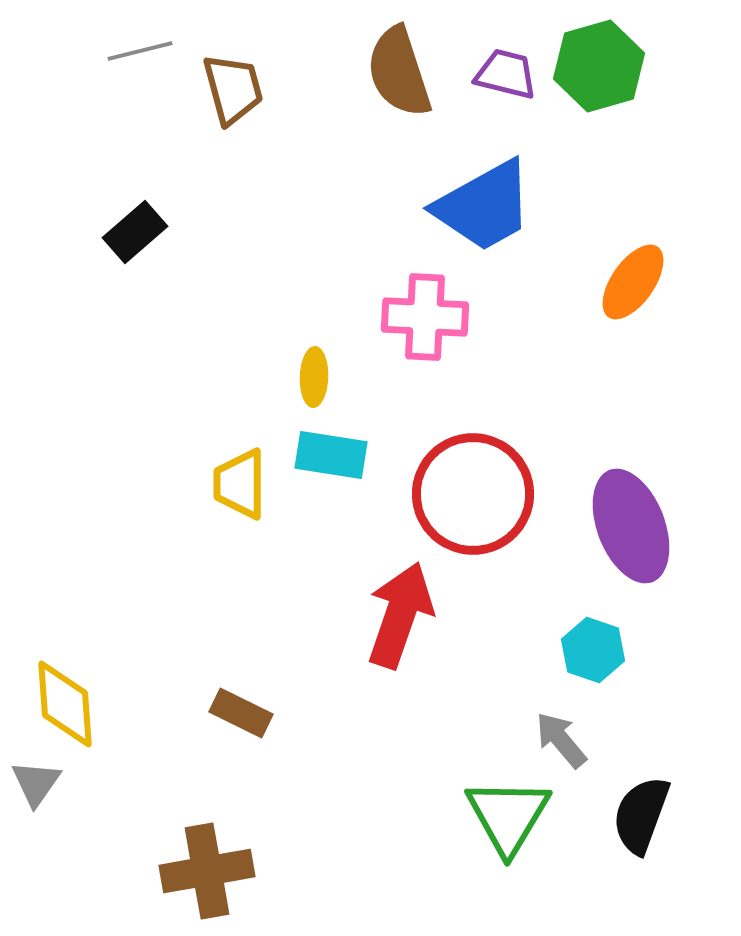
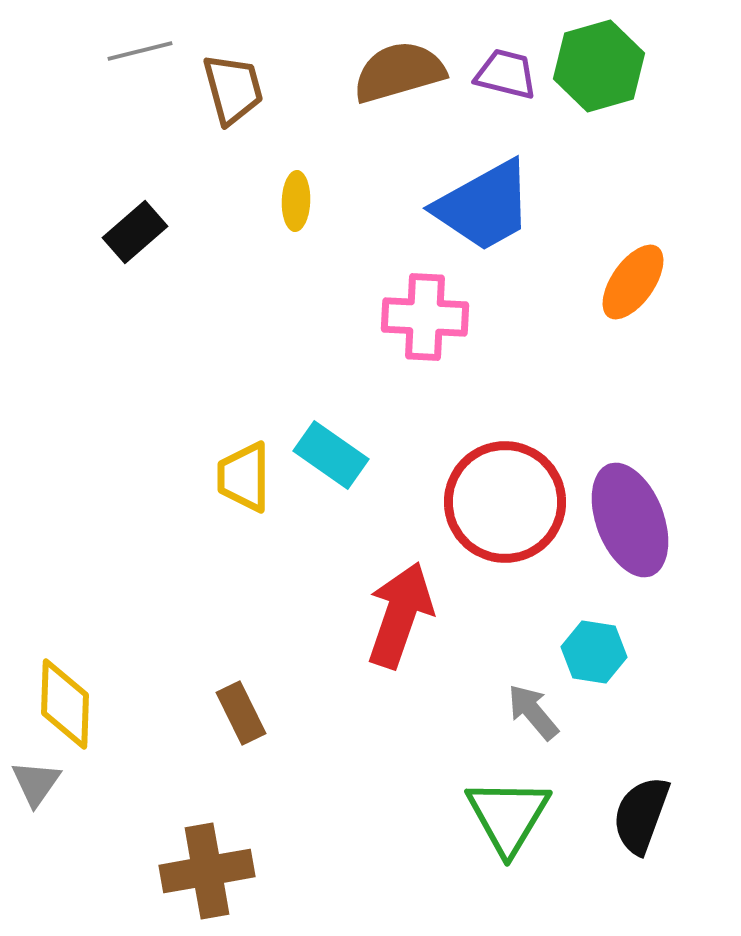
brown semicircle: rotated 92 degrees clockwise
yellow ellipse: moved 18 px left, 176 px up
cyan rectangle: rotated 26 degrees clockwise
yellow trapezoid: moved 4 px right, 7 px up
red circle: moved 32 px right, 8 px down
purple ellipse: moved 1 px left, 6 px up
cyan hexagon: moved 1 px right, 2 px down; rotated 10 degrees counterclockwise
yellow diamond: rotated 6 degrees clockwise
brown rectangle: rotated 38 degrees clockwise
gray arrow: moved 28 px left, 28 px up
